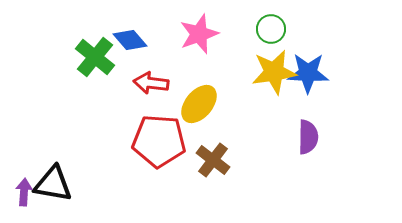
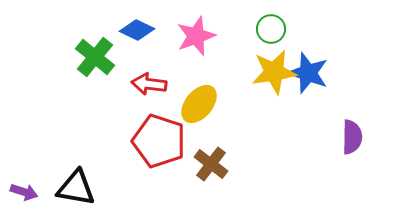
pink star: moved 3 px left, 2 px down
blue diamond: moved 7 px right, 10 px up; rotated 24 degrees counterclockwise
blue star: rotated 18 degrees clockwise
red arrow: moved 2 px left, 1 px down
purple semicircle: moved 44 px right
red pentagon: rotated 14 degrees clockwise
brown cross: moved 2 px left, 4 px down
black triangle: moved 23 px right, 4 px down
purple arrow: rotated 104 degrees clockwise
